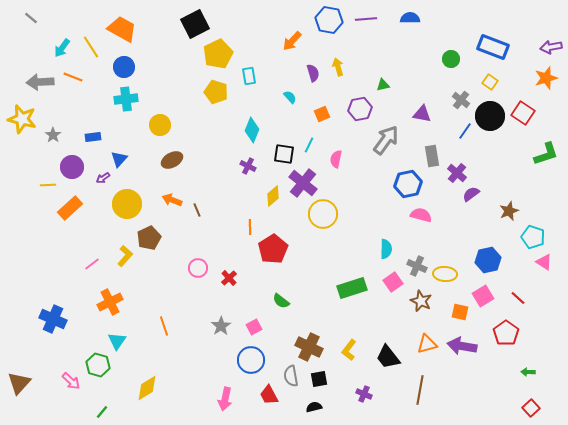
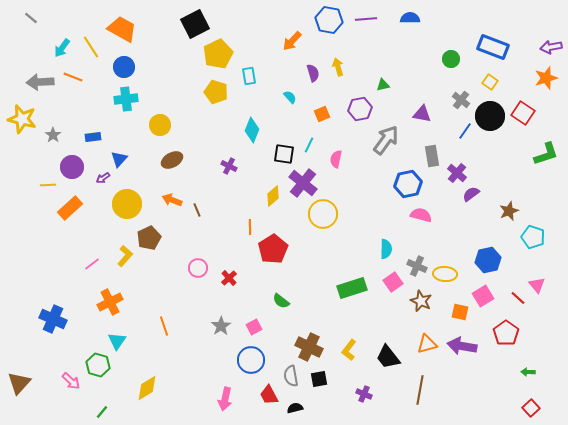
purple cross at (248, 166): moved 19 px left
pink triangle at (544, 262): moved 7 px left, 23 px down; rotated 18 degrees clockwise
black semicircle at (314, 407): moved 19 px left, 1 px down
